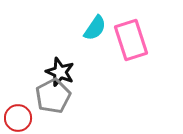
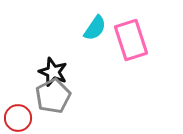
black star: moved 7 px left
